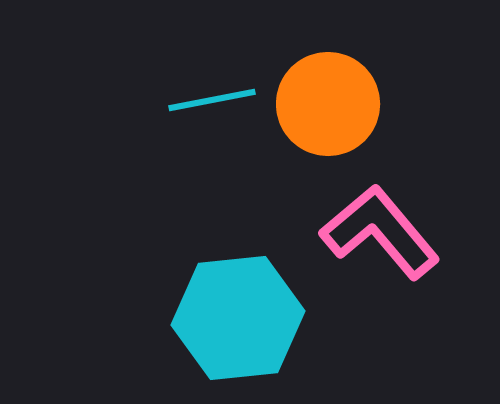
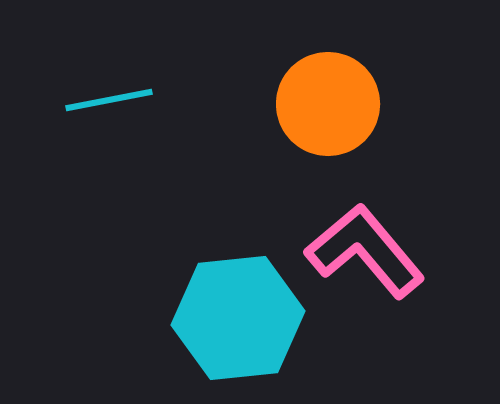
cyan line: moved 103 px left
pink L-shape: moved 15 px left, 19 px down
